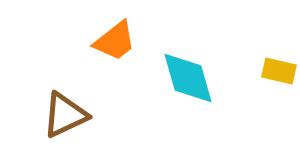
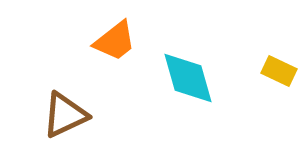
yellow rectangle: rotated 12 degrees clockwise
